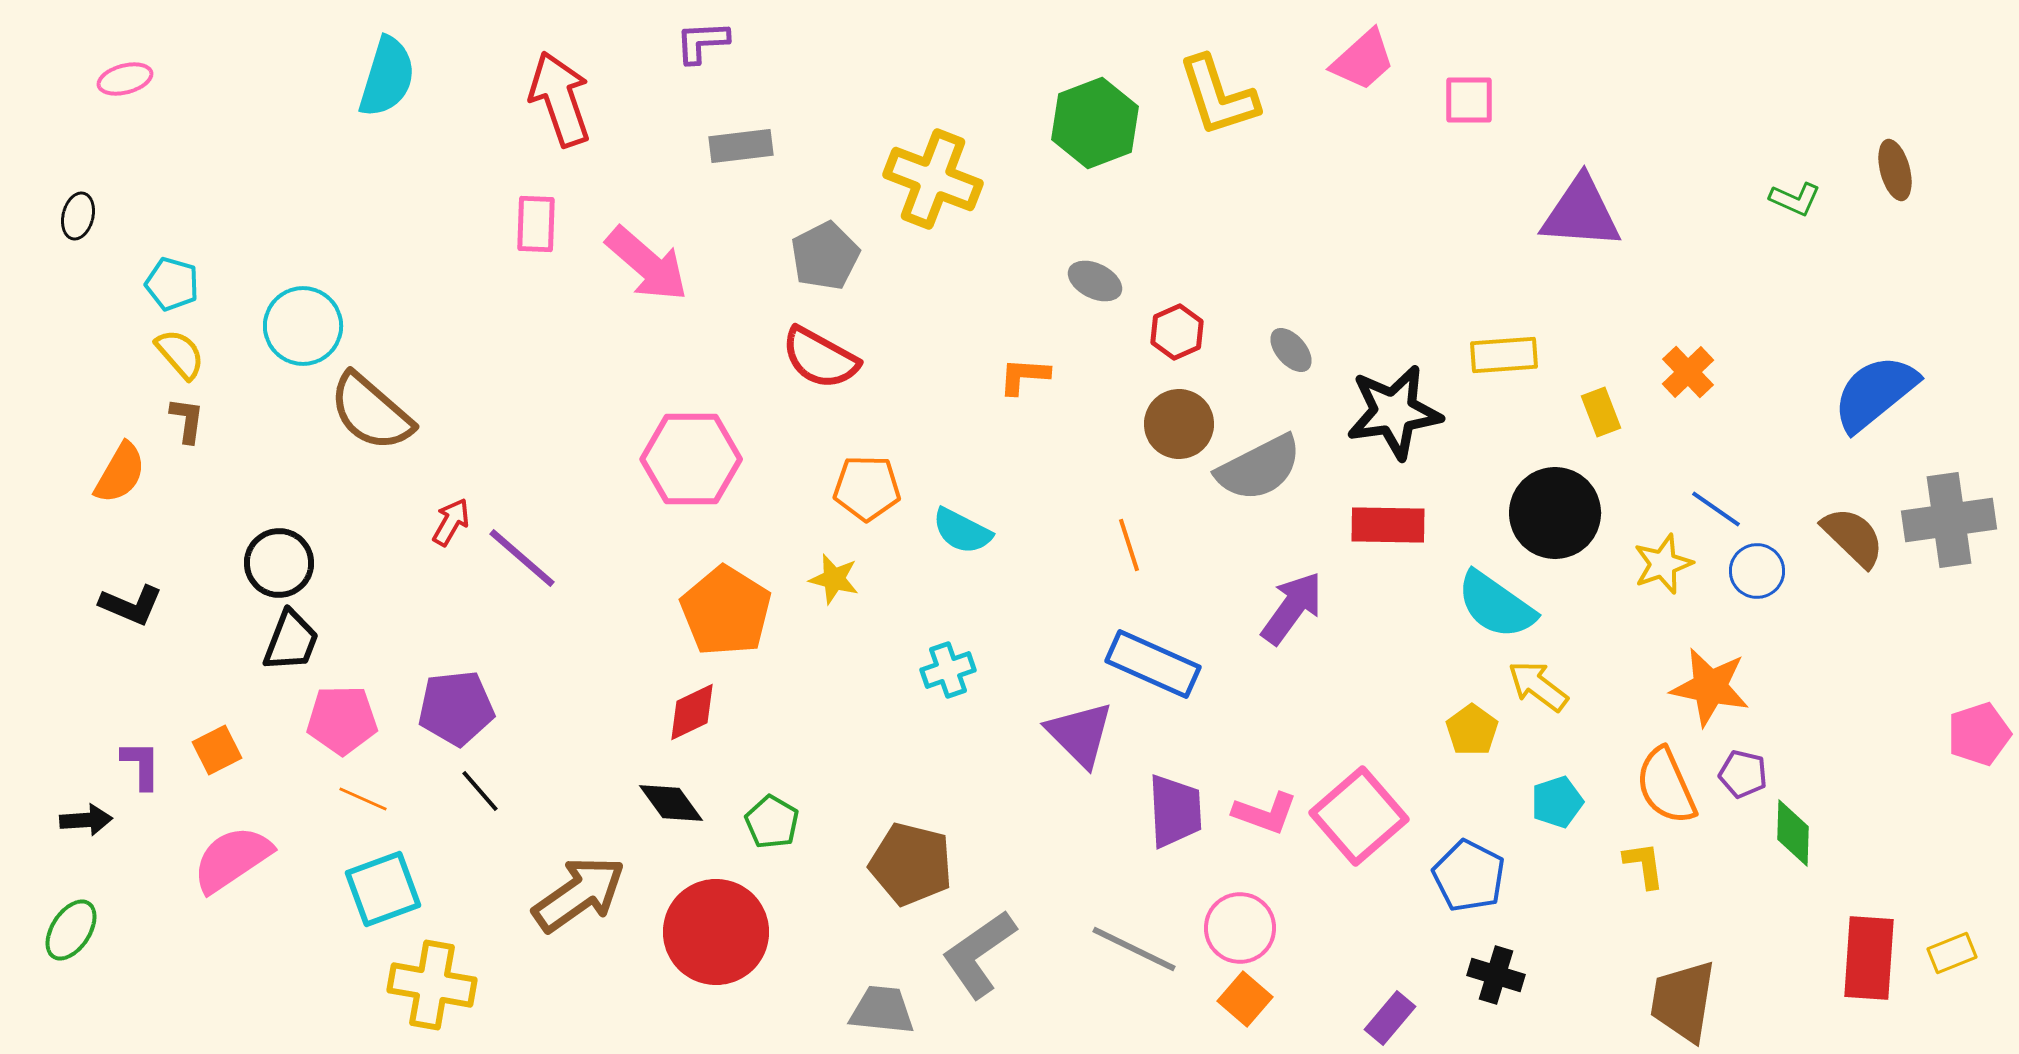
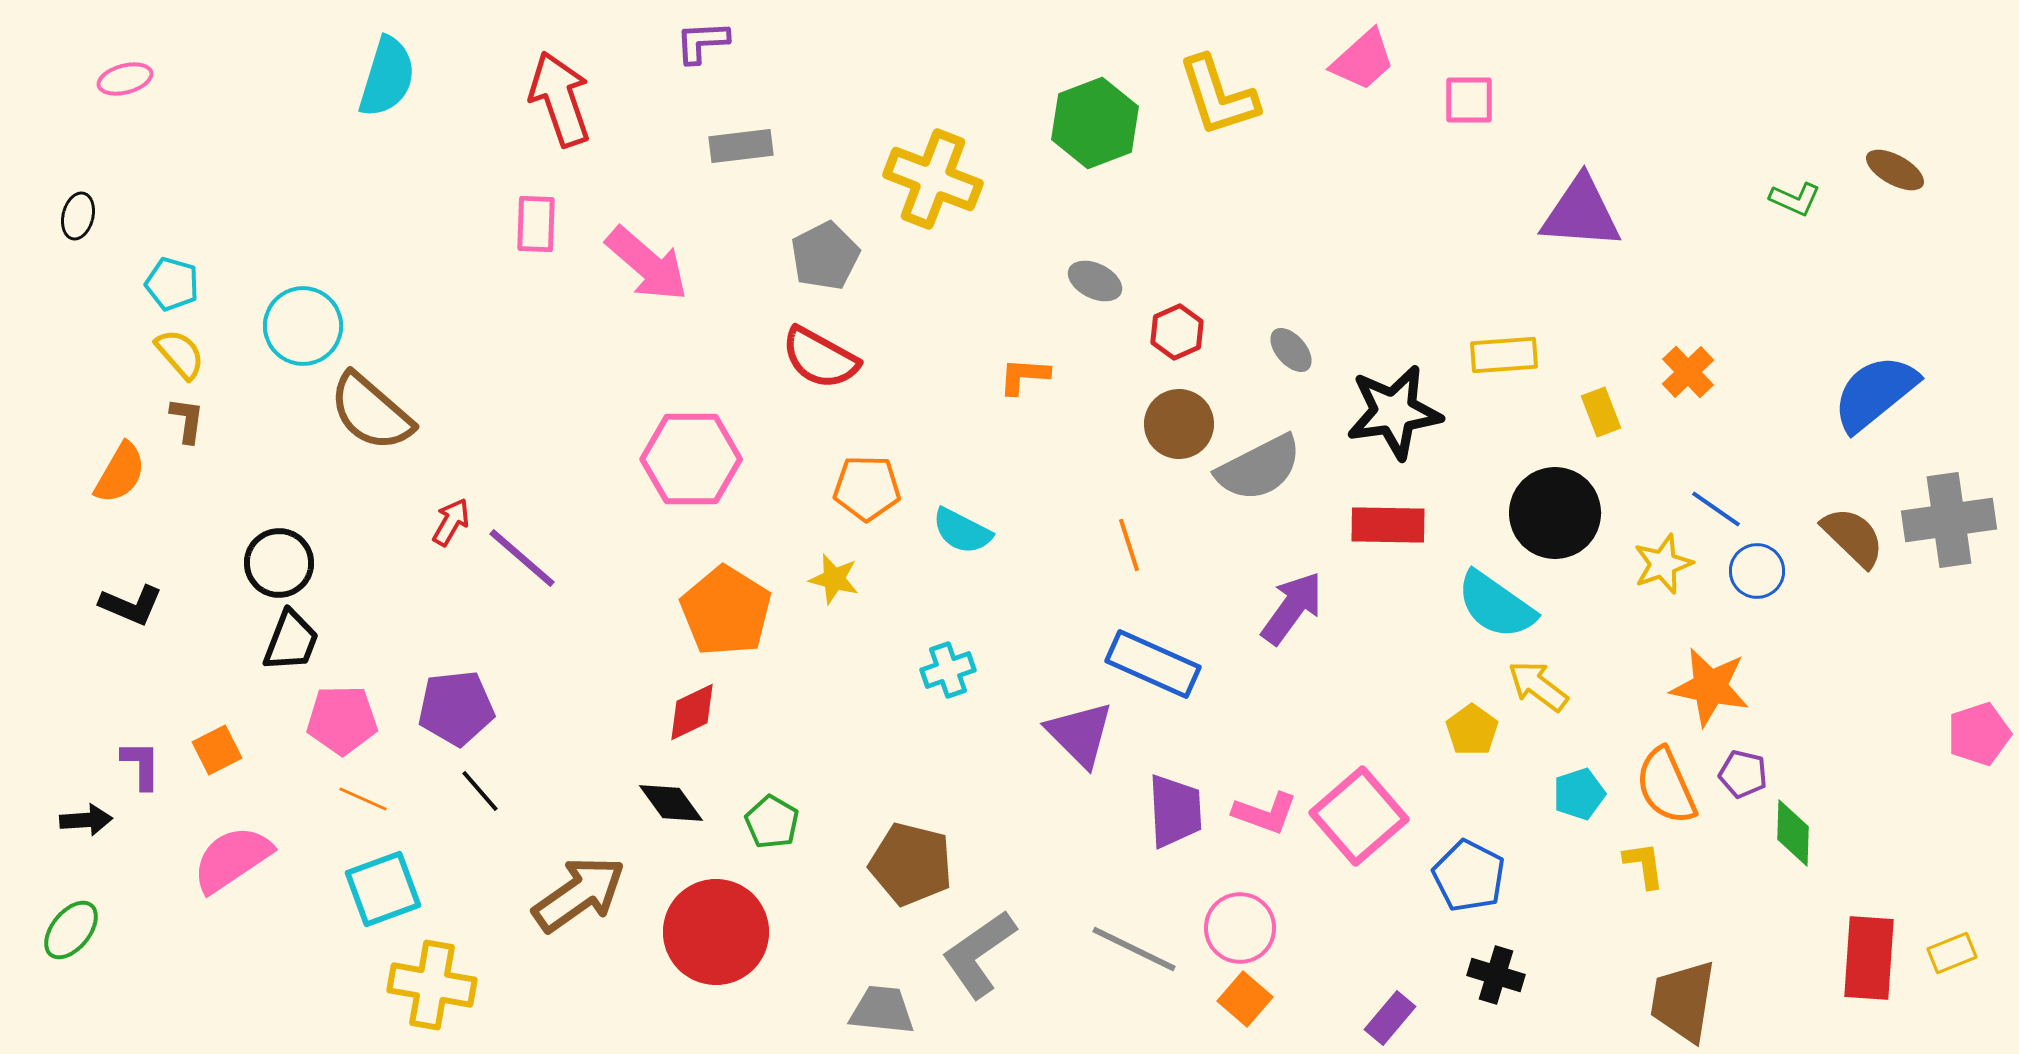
brown ellipse at (1895, 170): rotated 46 degrees counterclockwise
cyan pentagon at (1557, 802): moved 22 px right, 8 px up
green ellipse at (71, 930): rotated 6 degrees clockwise
